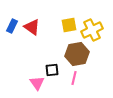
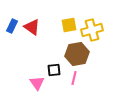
yellow cross: rotated 10 degrees clockwise
black square: moved 2 px right
